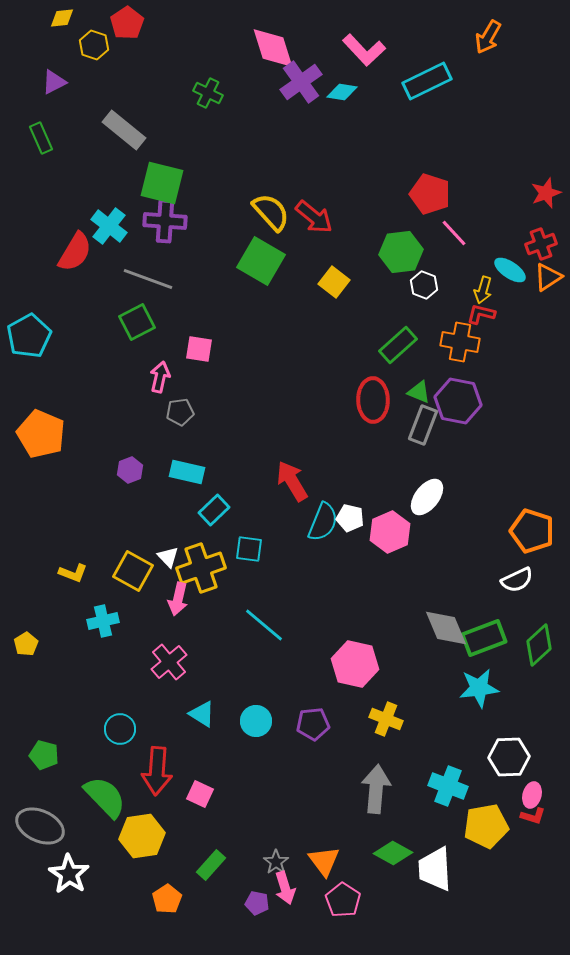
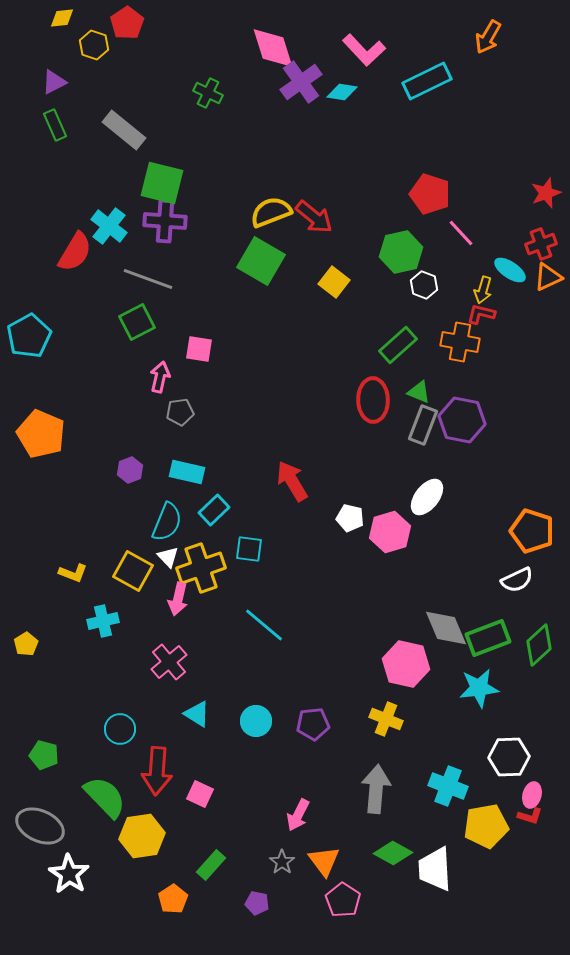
green rectangle at (41, 138): moved 14 px right, 13 px up
yellow semicircle at (271, 212): rotated 69 degrees counterclockwise
pink line at (454, 233): moved 7 px right
green hexagon at (401, 252): rotated 6 degrees counterclockwise
orange triangle at (548, 277): rotated 8 degrees clockwise
purple hexagon at (458, 401): moved 4 px right, 19 px down
cyan semicircle at (323, 522): moved 156 px left
pink hexagon at (390, 532): rotated 6 degrees clockwise
green rectangle at (484, 638): moved 4 px right
pink hexagon at (355, 664): moved 51 px right
cyan triangle at (202, 714): moved 5 px left
red L-shape at (533, 816): moved 3 px left
gray star at (276, 862): moved 6 px right
pink arrow at (285, 888): moved 13 px right, 73 px up; rotated 44 degrees clockwise
orange pentagon at (167, 899): moved 6 px right
